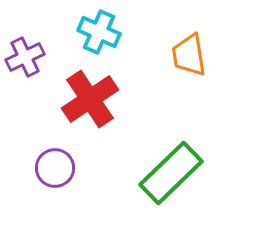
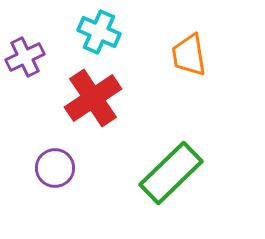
red cross: moved 3 px right, 1 px up
